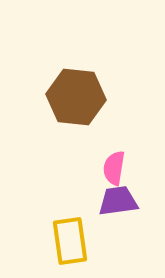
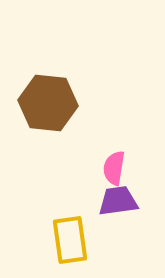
brown hexagon: moved 28 px left, 6 px down
yellow rectangle: moved 1 px up
